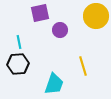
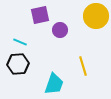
purple square: moved 2 px down
cyan line: moved 1 px right; rotated 56 degrees counterclockwise
